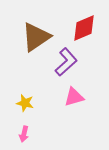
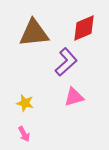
brown triangle: moved 2 px left, 4 px up; rotated 28 degrees clockwise
pink arrow: rotated 42 degrees counterclockwise
